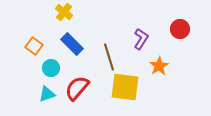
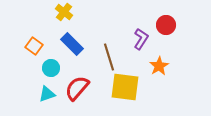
red circle: moved 14 px left, 4 px up
